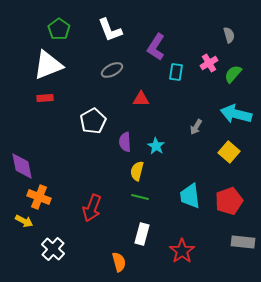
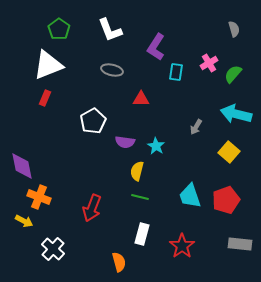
gray semicircle: moved 5 px right, 6 px up
gray ellipse: rotated 40 degrees clockwise
red rectangle: rotated 63 degrees counterclockwise
purple semicircle: rotated 78 degrees counterclockwise
cyan trapezoid: rotated 12 degrees counterclockwise
red pentagon: moved 3 px left, 1 px up
gray rectangle: moved 3 px left, 2 px down
red star: moved 5 px up
